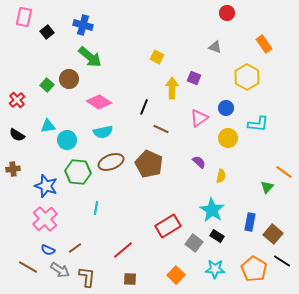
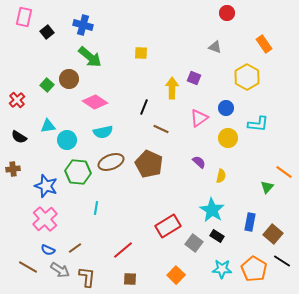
yellow square at (157, 57): moved 16 px left, 4 px up; rotated 24 degrees counterclockwise
pink diamond at (99, 102): moved 4 px left
black semicircle at (17, 135): moved 2 px right, 2 px down
cyan star at (215, 269): moved 7 px right
